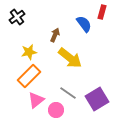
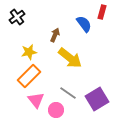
pink triangle: rotated 30 degrees counterclockwise
